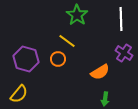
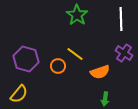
yellow line: moved 8 px right, 13 px down
orange circle: moved 7 px down
orange semicircle: rotated 12 degrees clockwise
